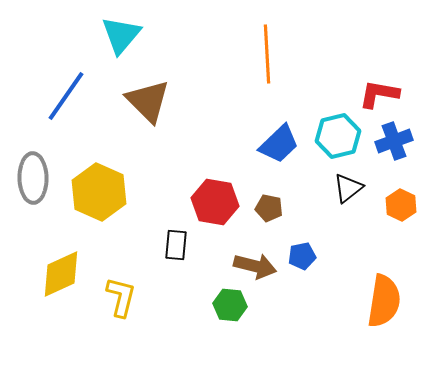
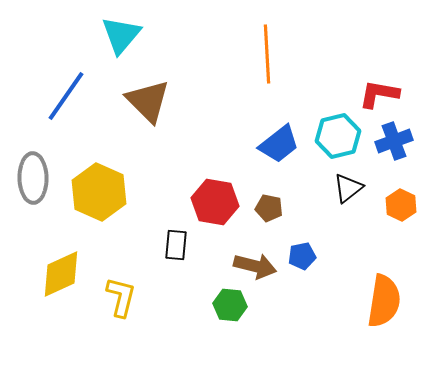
blue trapezoid: rotated 6 degrees clockwise
